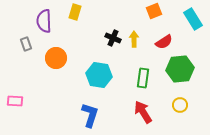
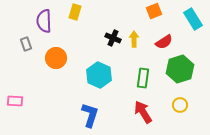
green hexagon: rotated 12 degrees counterclockwise
cyan hexagon: rotated 15 degrees clockwise
